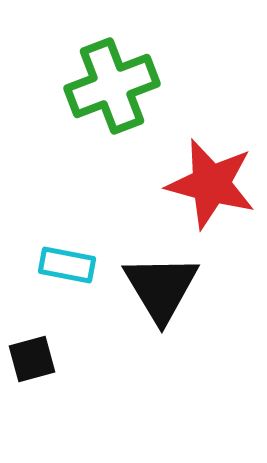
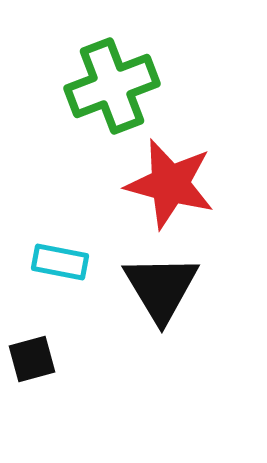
red star: moved 41 px left
cyan rectangle: moved 7 px left, 3 px up
